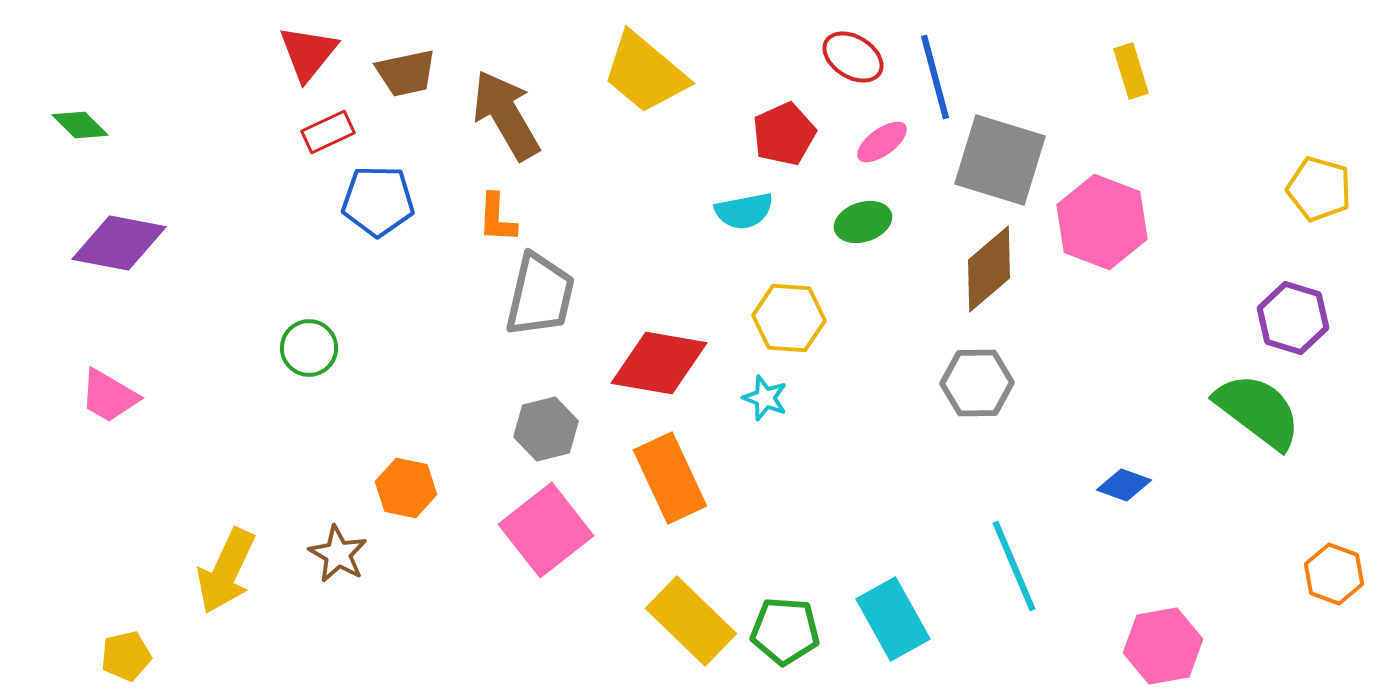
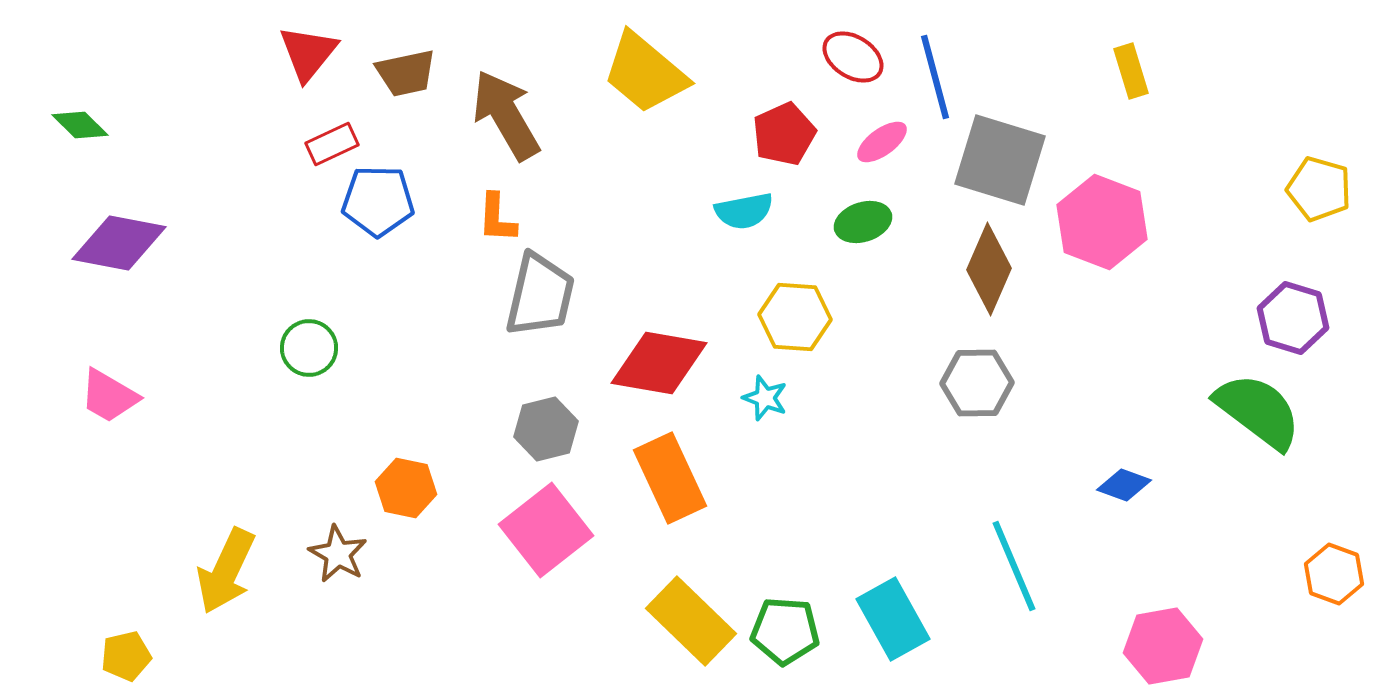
red rectangle at (328, 132): moved 4 px right, 12 px down
brown diamond at (989, 269): rotated 26 degrees counterclockwise
yellow hexagon at (789, 318): moved 6 px right, 1 px up
